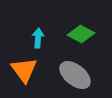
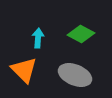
orange triangle: rotated 8 degrees counterclockwise
gray ellipse: rotated 16 degrees counterclockwise
